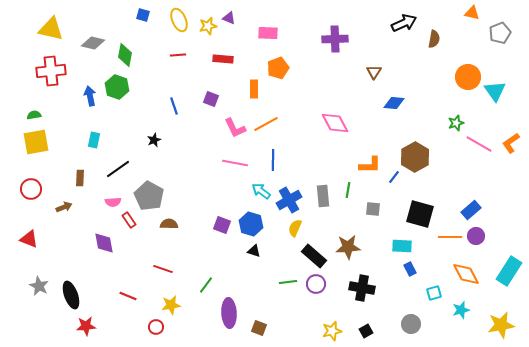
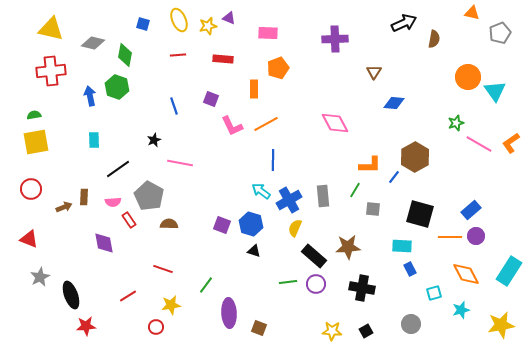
blue square at (143, 15): moved 9 px down
pink L-shape at (235, 128): moved 3 px left, 2 px up
cyan rectangle at (94, 140): rotated 14 degrees counterclockwise
pink line at (235, 163): moved 55 px left
brown rectangle at (80, 178): moved 4 px right, 19 px down
green line at (348, 190): moved 7 px right; rotated 21 degrees clockwise
gray star at (39, 286): moved 1 px right, 9 px up; rotated 18 degrees clockwise
red line at (128, 296): rotated 54 degrees counterclockwise
yellow star at (332, 331): rotated 18 degrees clockwise
